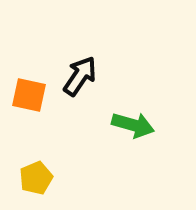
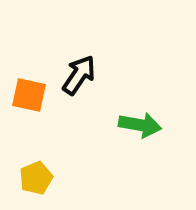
black arrow: moved 1 px left, 1 px up
green arrow: moved 7 px right; rotated 6 degrees counterclockwise
